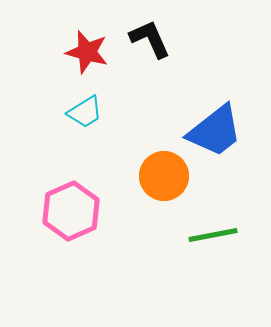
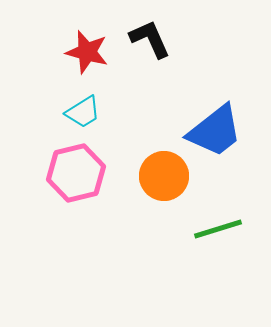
cyan trapezoid: moved 2 px left
pink hexagon: moved 5 px right, 38 px up; rotated 10 degrees clockwise
green line: moved 5 px right, 6 px up; rotated 6 degrees counterclockwise
